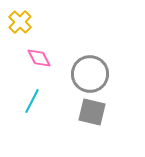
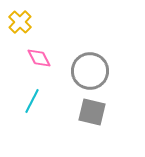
gray circle: moved 3 px up
